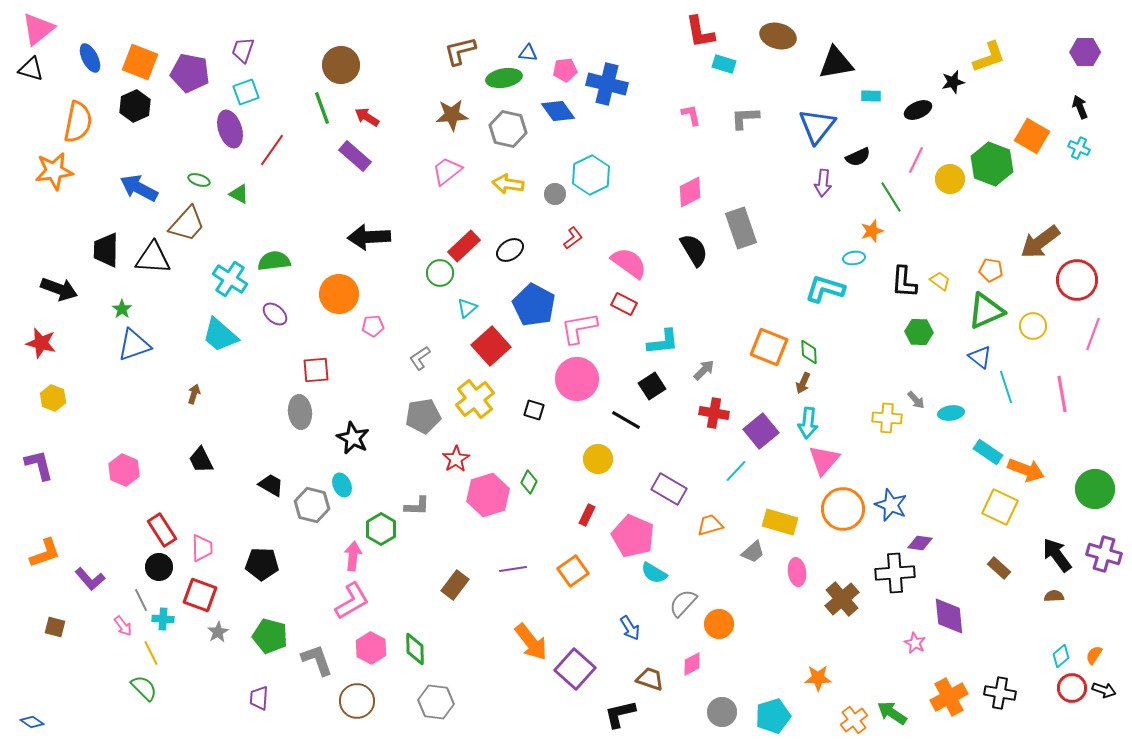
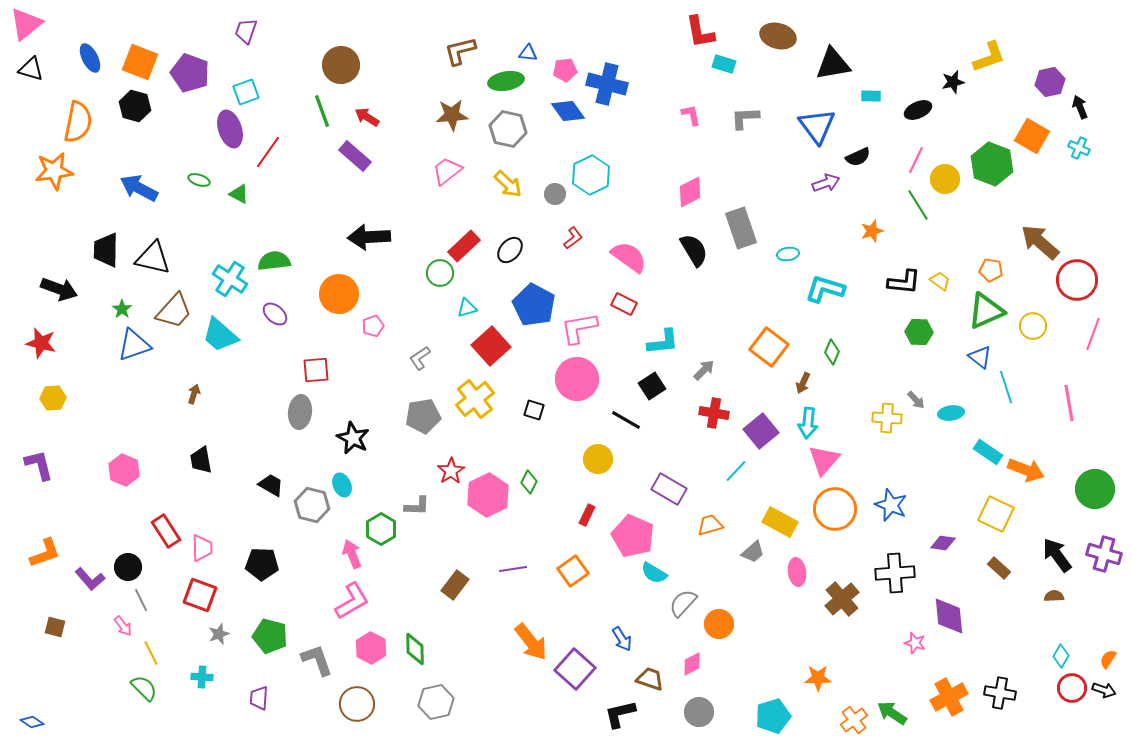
pink triangle at (38, 29): moved 12 px left, 5 px up
purple trapezoid at (243, 50): moved 3 px right, 19 px up
purple hexagon at (1085, 52): moved 35 px left, 30 px down; rotated 12 degrees counterclockwise
black triangle at (836, 63): moved 3 px left, 1 px down
purple pentagon at (190, 73): rotated 9 degrees clockwise
green ellipse at (504, 78): moved 2 px right, 3 px down
black hexagon at (135, 106): rotated 20 degrees counterclockwise
green line at (322, 108): moved 3 px down
blue diamond at (558, 111): moved 10 px right
blue triangle at (817, 126): rotated 15 degrees counterclockwise
red line at (272, 150): moved 4 px left, 2 px down
yellow circle at (950, 179): moved 5 px left
purple arrow at (823, 183): moved 3 px right; rotated 116 degrees counterclockwise
yellow arrow at (508, 184): rotated 144 degrees counterclockwise
green line at (891, 197): moved 27 px right, 8 px down
brown trapezoid at (187, 224): moved 13 px left, 87 px down
brown arrow at (1040, 242): rotated 78 degrees clockwise
black ellipse at (510, 250): rotated 16 degrees counterclockwise
black triangle at (153, 258): rotated 9 degrees clockwise
cyan ellipse at (854, 258): moved 66 px left, 4 px up
pink semicircle at (629, 263): moved 6 px up
black L-shape at (904, 282): rotated 88 degrees counterclockwise
cyan triangle at (467, 308): rotated 25 degrees clockwise
pink pentagon at (373, 326): rotated 15 degrees counterclockwise
orange square at (769, 347): rotated 15 degrees clockwise
green diamond at (809, 352): moved 23 px right; rotated 25 degrees clockwise
pink line at (1062, 394): moved 7 px right, 9 px down
yellow hexagon at (53, 398): rotated 25 degrees counterclockwise
gray ellipse at (300, 412): rotated 12 degrees clockwise
red star at (456, 459): moved 5 px left, 12 px down
black trapezoid at (201, 460): rotated 16 degrees clockwise
pink hexagon at (488, 495): rotated 9 degrees counterclockwise
yellow square at (1000, 507): moved 4 px left, 7 px down
orange circle at (843, 509): moved 8 px left
yellow rectangle at (780, 522): rotated 12 degrees clockwise
red rectangle at (162, 530): moved 4 px right, 1 px down
purple diamond at (920, 543): moved 23 px right
pink arrow at (353, 556): moved 1 px left, 2 px up; rotated 28 degrees counterclockwise
black circle at (159, 567): moved 31 px left
cyan cross at (163, 619): moved 39 px right, 58 px down
blue arrow at (630, 628): moved 8 px left, 11 px down
gray star at (218, 632): moved 1 px right, 2 px down; rotated 10 degrees clockwise
pink star at (915, 643): rotated 10 degrees counterclockwise
orange semicircle at (1094, 655): moved 14 px right, 4 px down
cyan diamond at (1061, 656): rotated 20 degrees counterclockwise
brown circle at (357, 701): moved 3 px down
gray hexagon at (436, 702): rotated 20 degrees counterclockwise
gray circle at (722, 712): moved 23 px left
